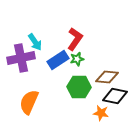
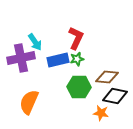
red L-shape: moved 1 px right, 1 px up; rotated 10 degrees counterclockwise
blue rectangle: rotated 20 degrees clockwise
